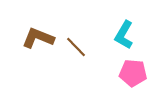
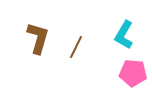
brown L-shape: rotated 84 degrees clockwise
brown line: rotated 70 degrees clockwise
